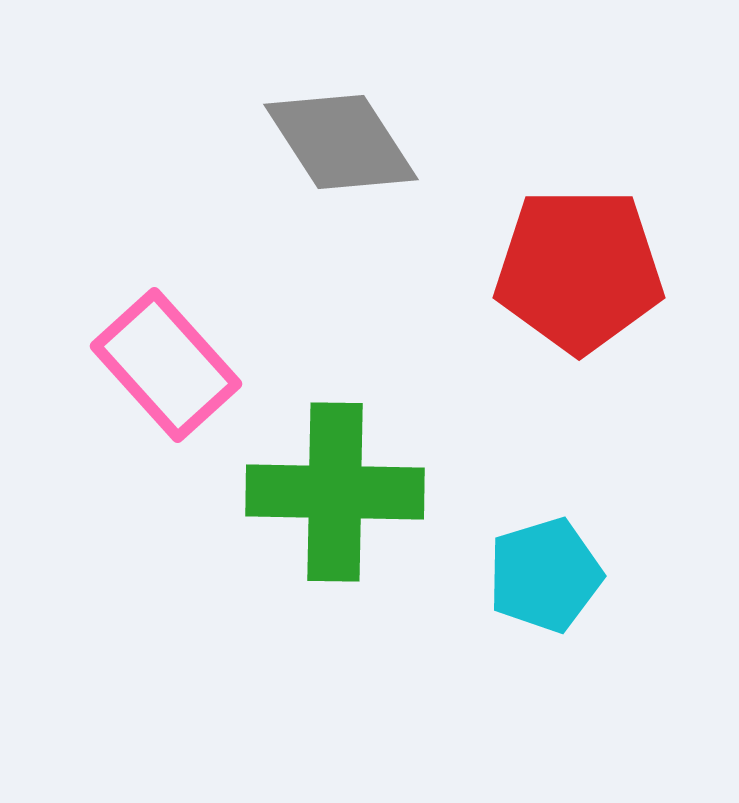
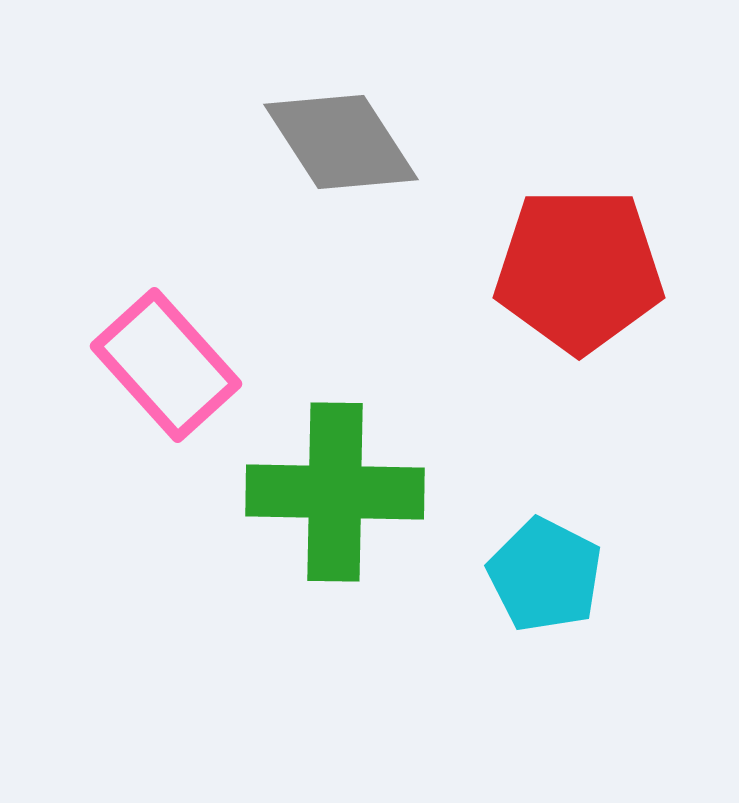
cyan pentagon: rotated 28 degrees counterclockwise
